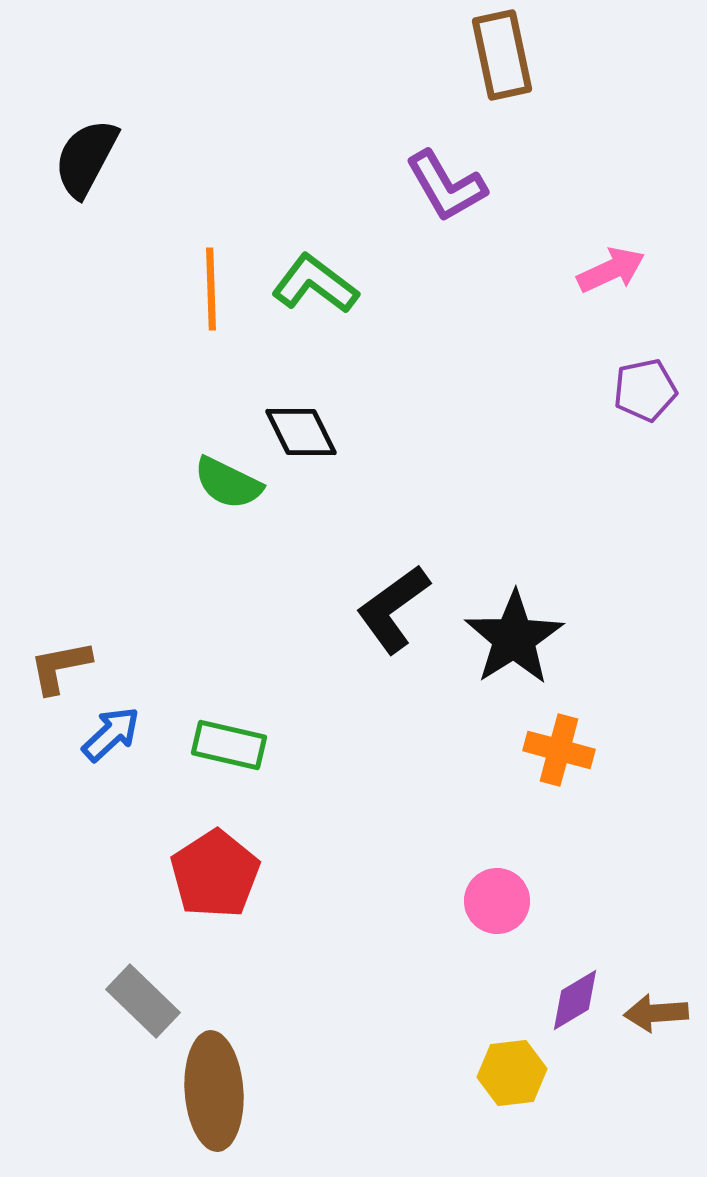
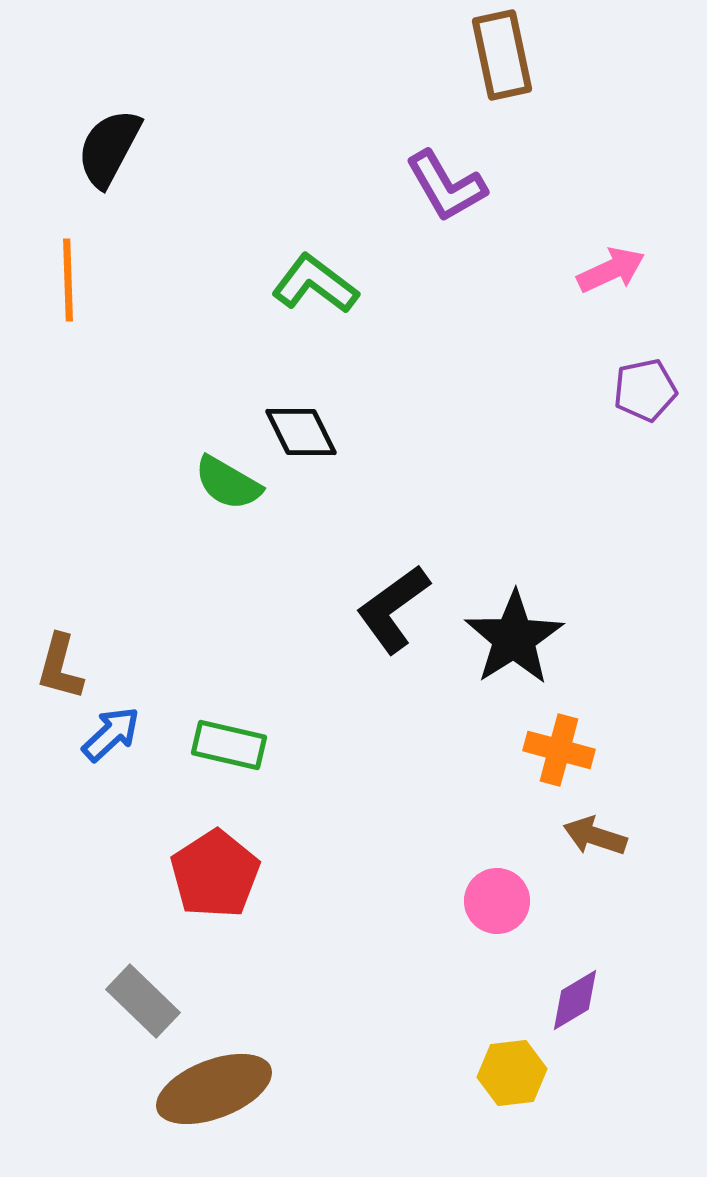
black semicircle: moved 23 px right, 10 px up
orange line: moved 143 px left, 9 px up
green semicircle: rotated 4 degrees clockwise
brown L-shape: rotated 64 degrees counterclockwise
brown arrow: moved 61 px left, 177 px up; rotated 22 degrees clockwise
brown ellipse: moved 2 px up; rotated 73 degrees clockwise
